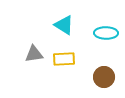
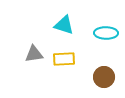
cyan triangle: rotated 15 degrees counterclockwise
